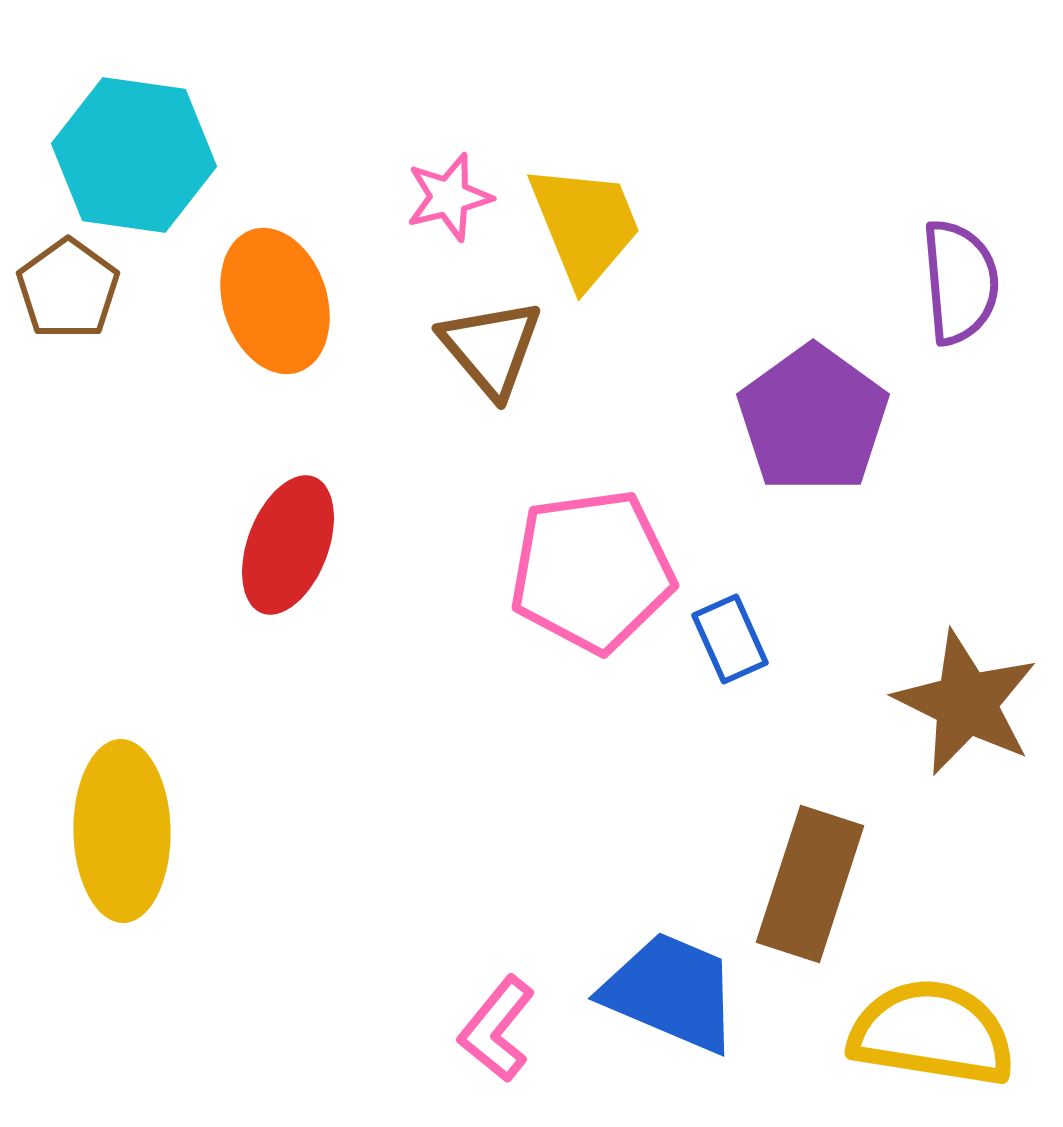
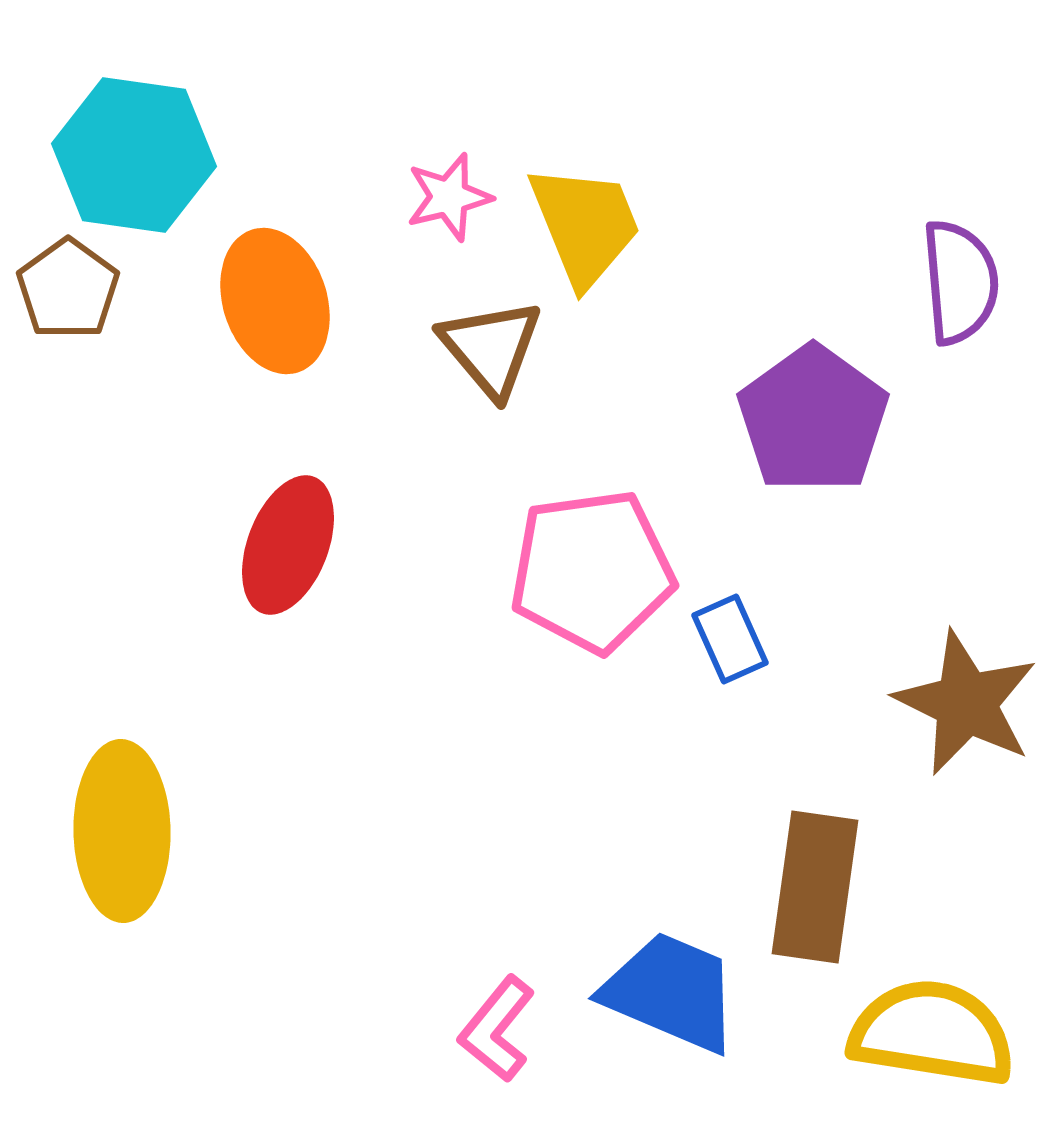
brown rectangle: moved 5 px right, 3 px down; rotated 10 degrees counterclockwise
